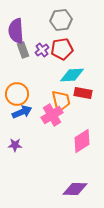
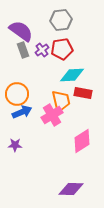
purple semicircle: moved 5 px right; rotated 130 degrees clockwise
purple diamond: moved 4 px left
